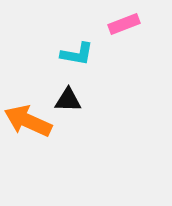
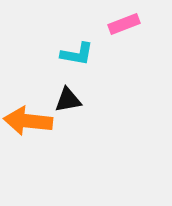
black triangle: rotated 12 degrees counterclockwise
orange arrow: rotated 18 degrees counterclockwise
